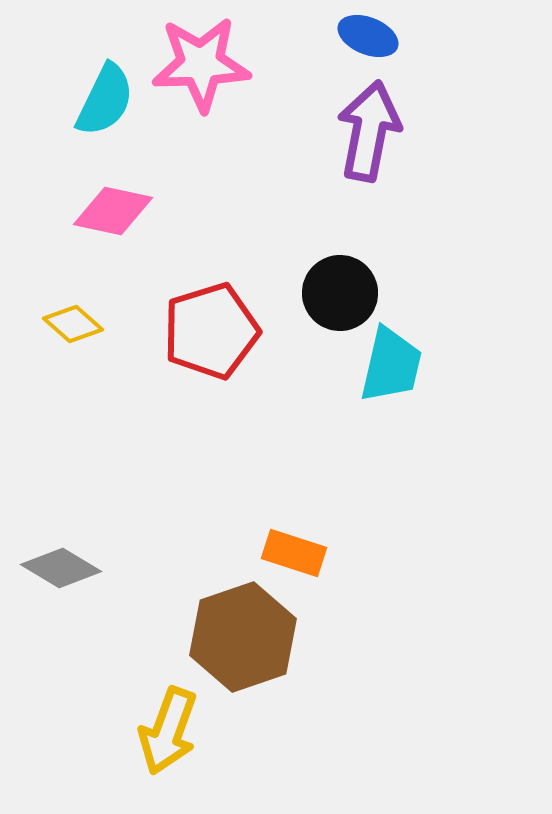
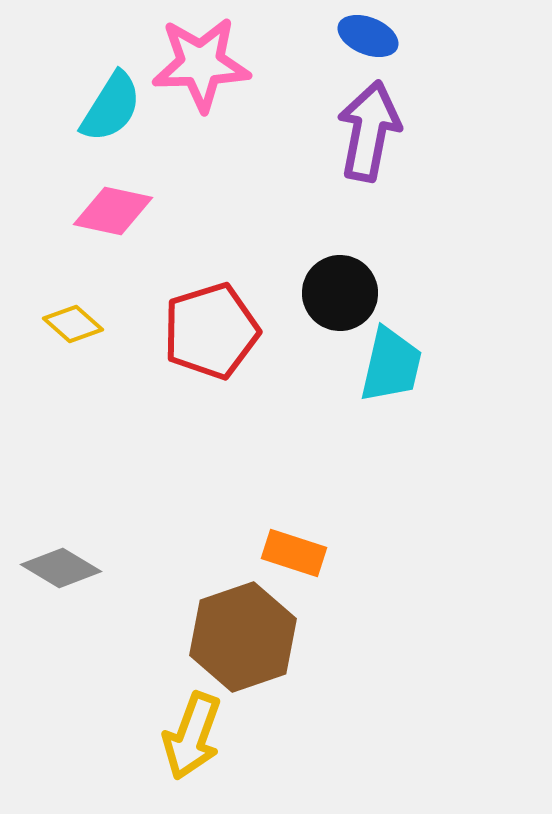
cyan semicircle: moved 6 px right, 7 px down; rotated 6 degrees clockwise
yellow arrow: moved 24 px right, 5 px down
